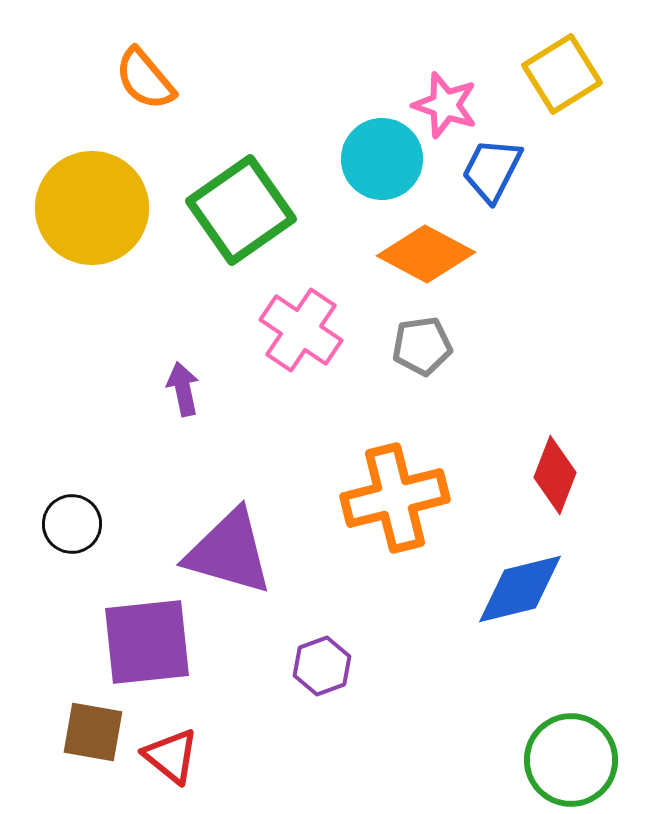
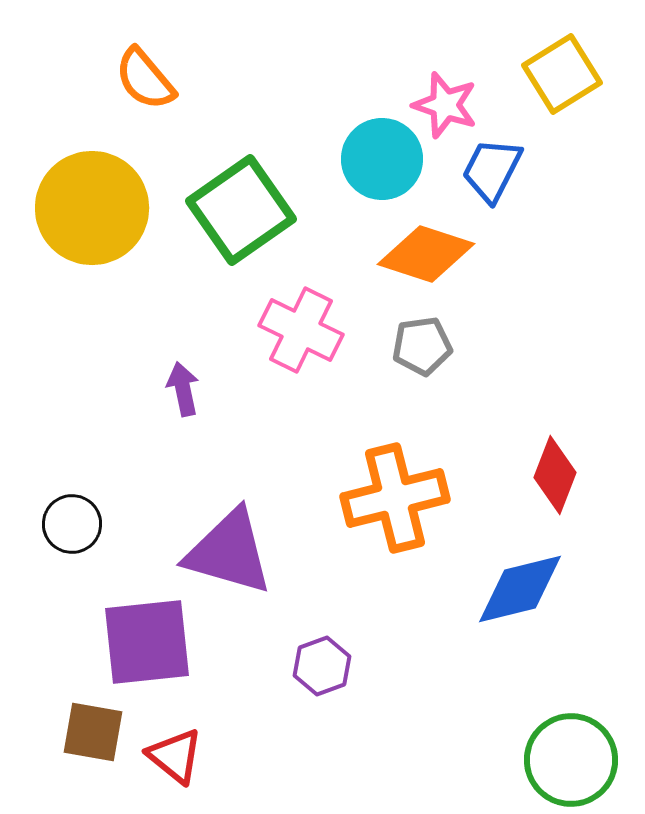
orange diamond: rotated 10 degrees counterclockwise
pink cross: rotated 8 degrees counterclockwise
red triangle: moved 4 px right
